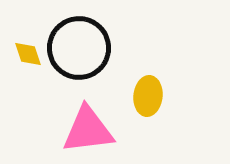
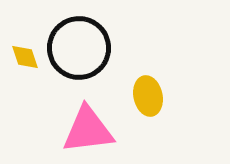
yellow diamond: moved 3 px left, 3 px down
yellow ellipse: rotated 18 degrees counterclockwise
